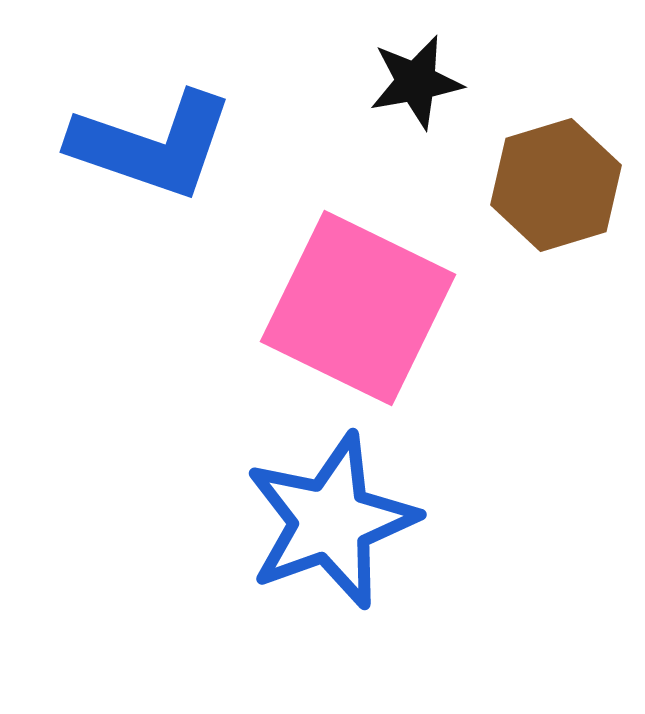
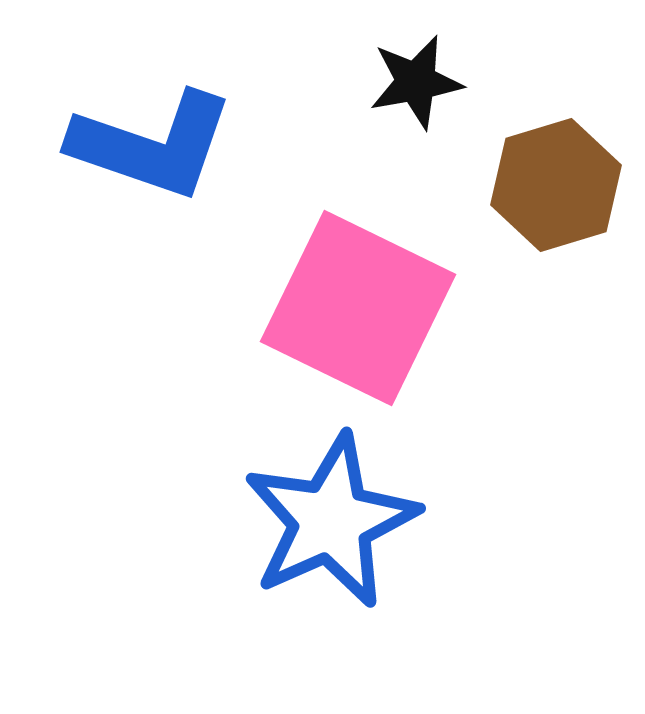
blue star: rotated 4 degrees counterclockwise
